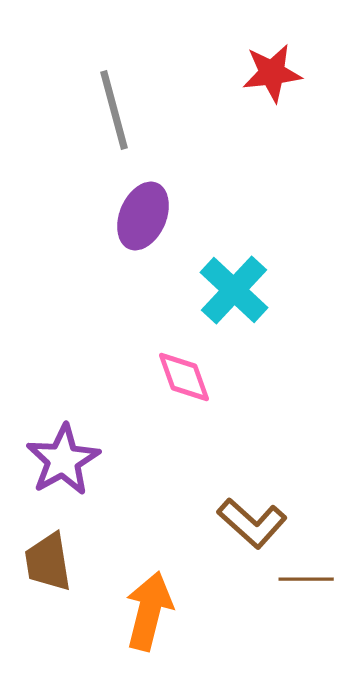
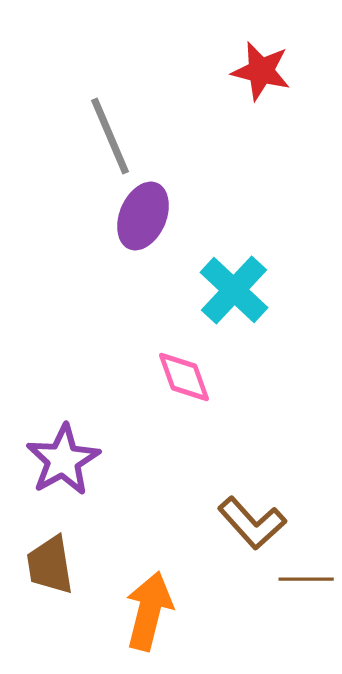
red star: moved 11 px left, 2 px up; rotated 20 degrees clockwise
gray line: moved 4 px left, 26 px down; rotated 8 degrees counterclockwise
brown L-shape: rotated 6 degrees clockwise
brown trapezoid: moved 2 px right, 3 px down
